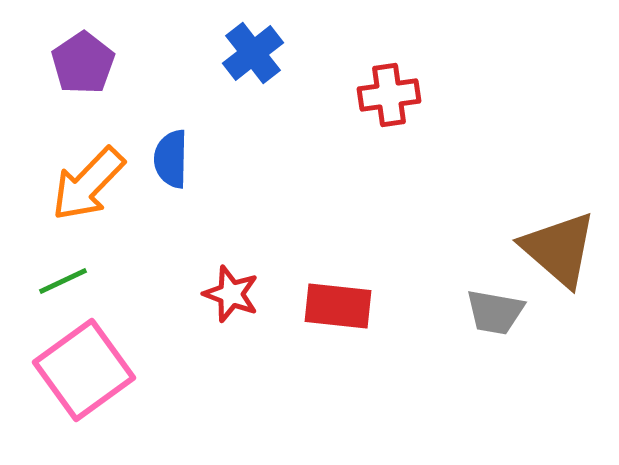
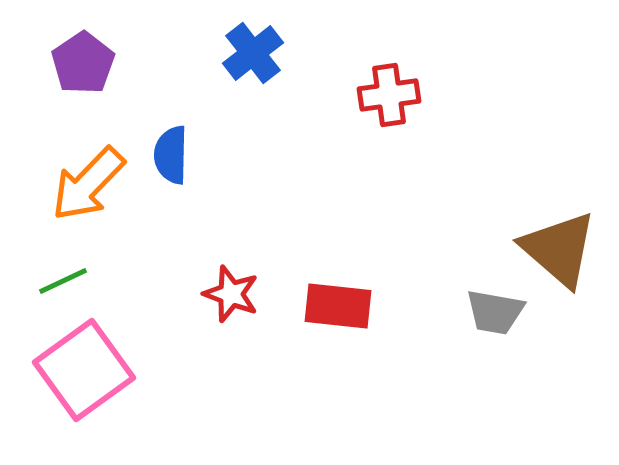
blue semicircle: moved 4 px up
